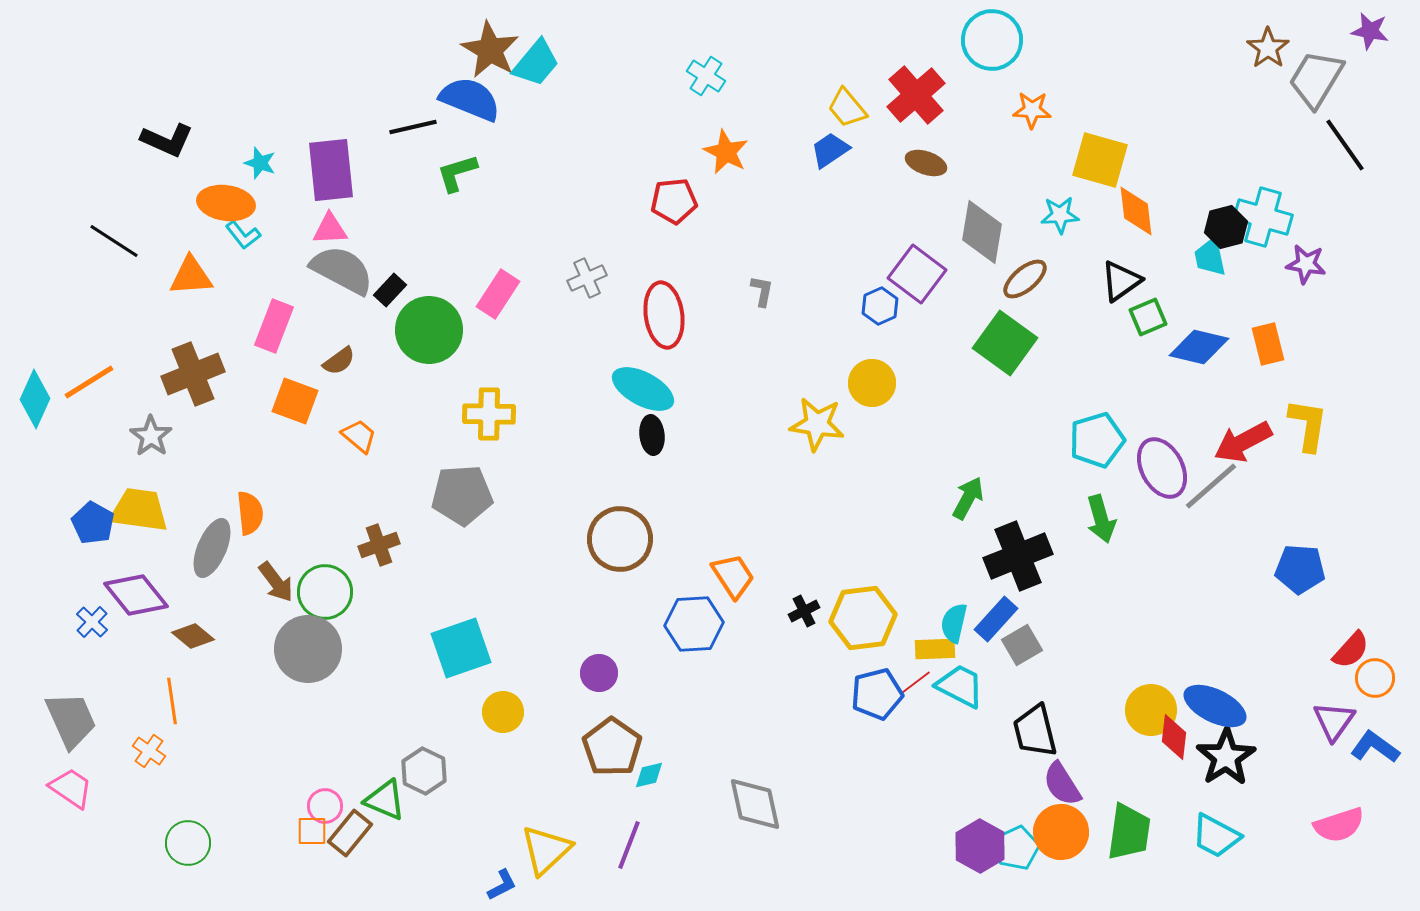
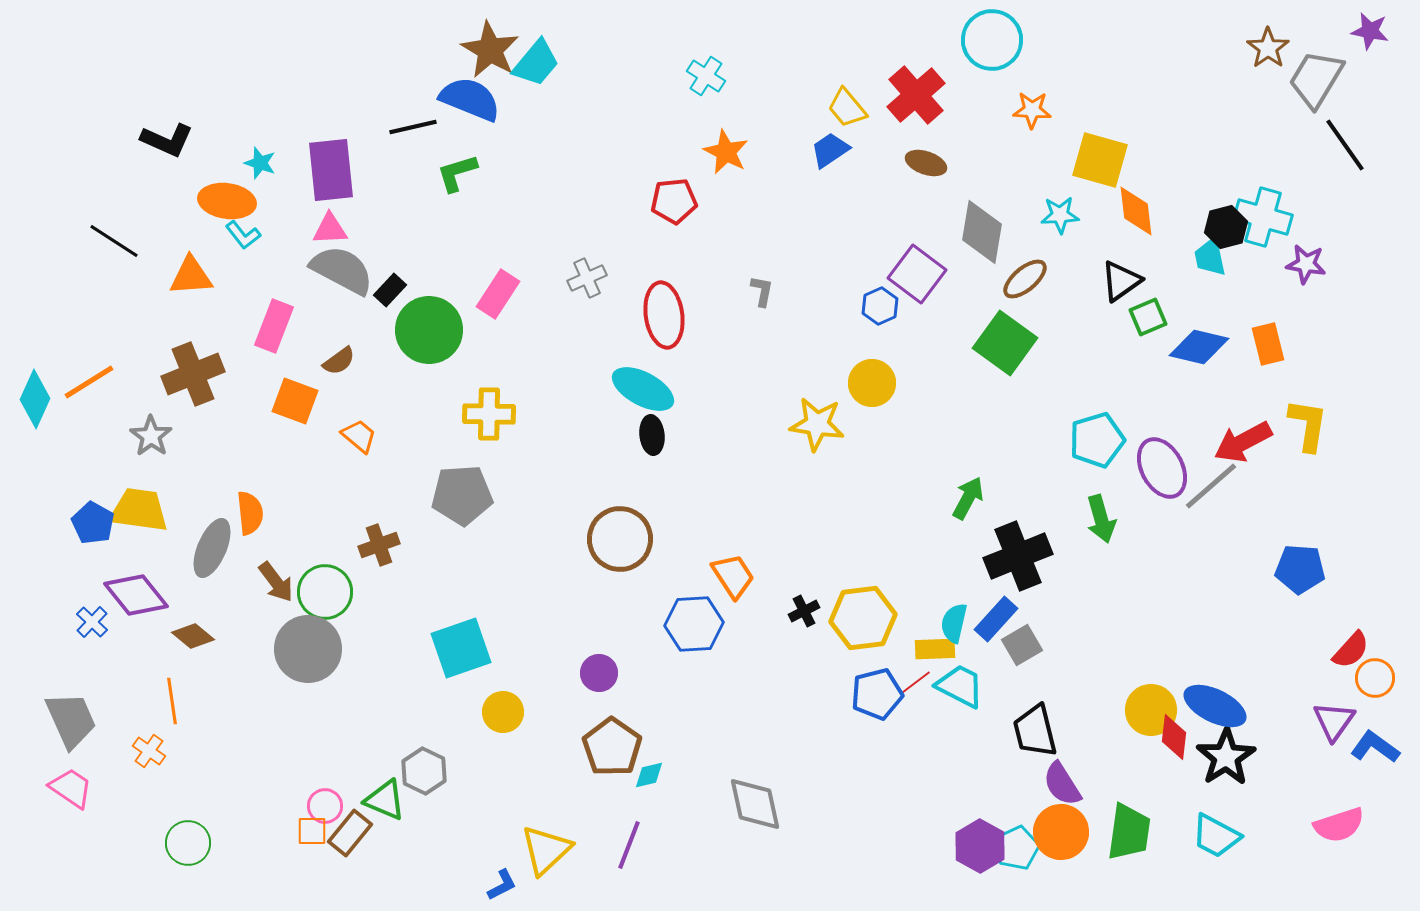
orange ellipse at (226, 203): moved 1 px right, 2 px up
